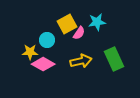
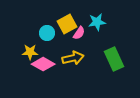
cyan circle: moved 7 px up
yellow arrow: moved 8 px left, 3 px up
